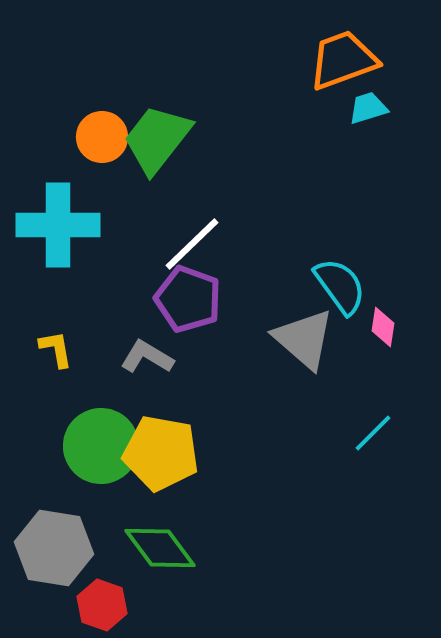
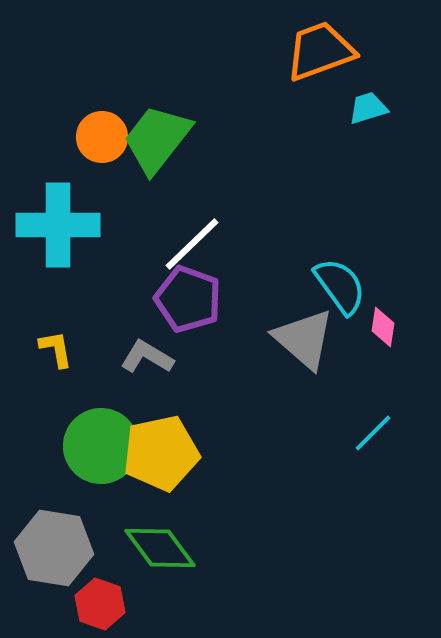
orange trapezoid: moved 23 px left, 9 px up
yellow pentagon: rotated 22 degrees counterclockwise
red hexagon: moved 2 px left, 1 px up
